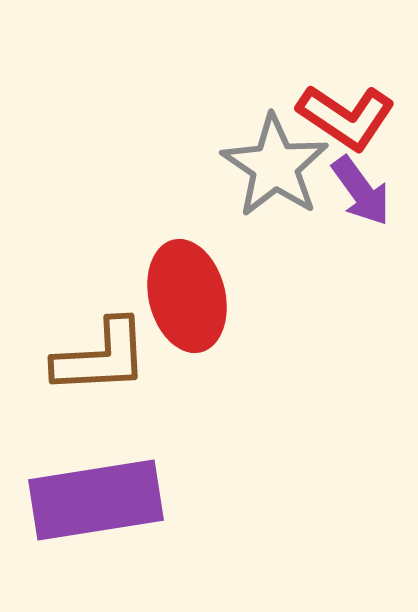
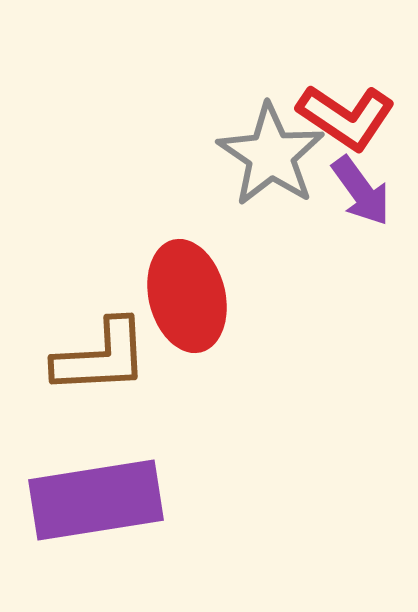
gray star: moved 4 px left, 11 px up
